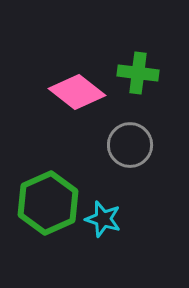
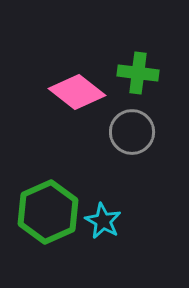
gray circle: moved 2 px right, 13 px up
green hexagon: moved 9 px down
cyan star: moved 2 px down; rotated 12 degrees clockwise
